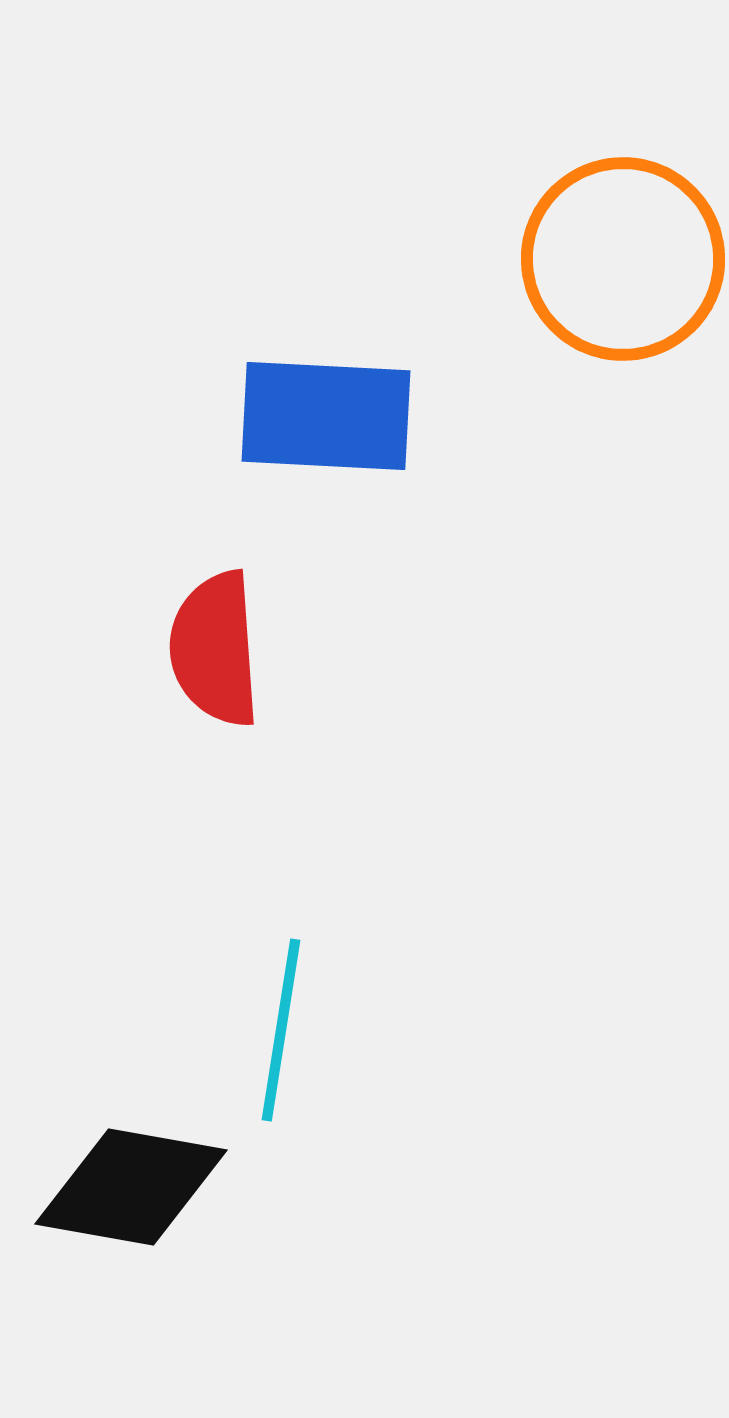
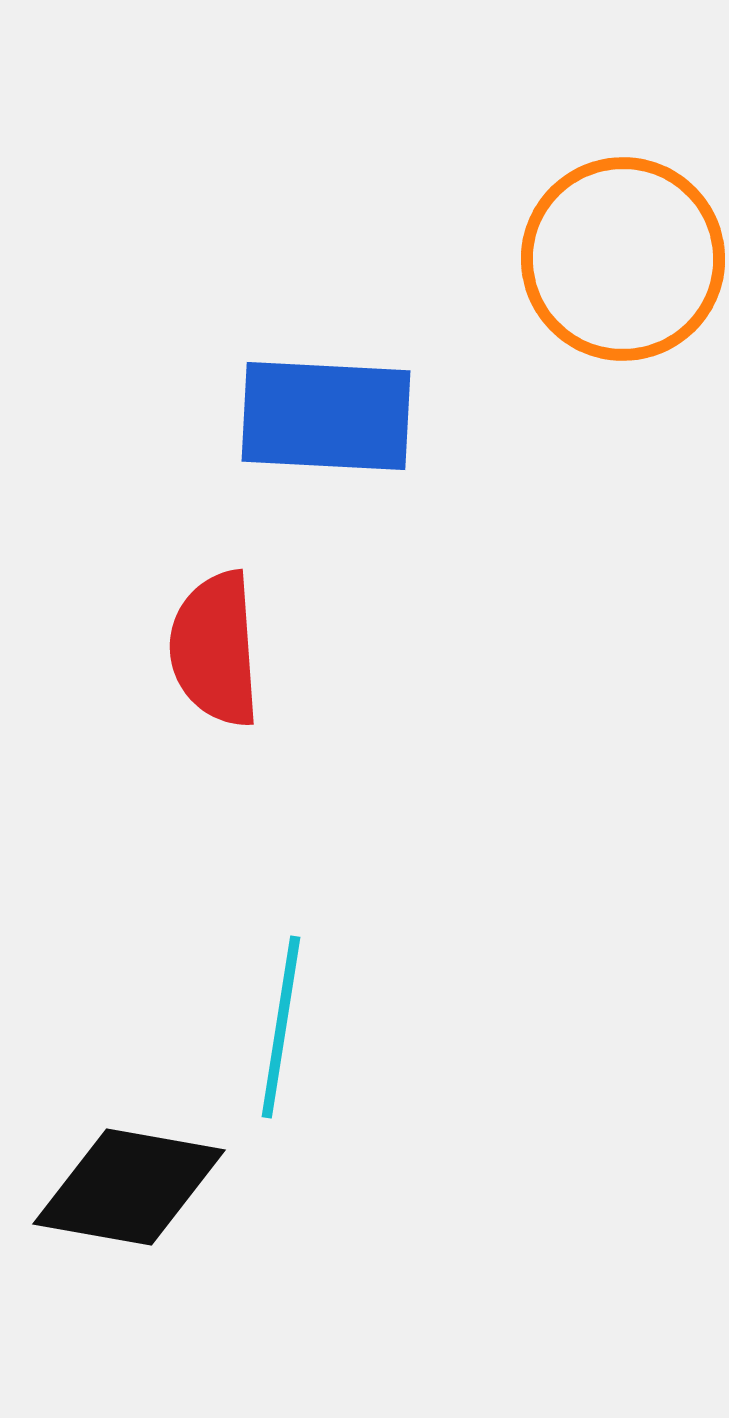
cyan line: moved 3 px up
black diamond: moved 2 px left
